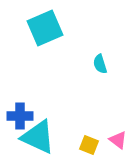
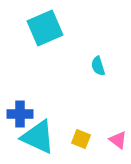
cyan semicircle: moved 2 px left, 2 px down
blue cross: moved 2 px up
yellow square: moved 8 px left, 6 px up
